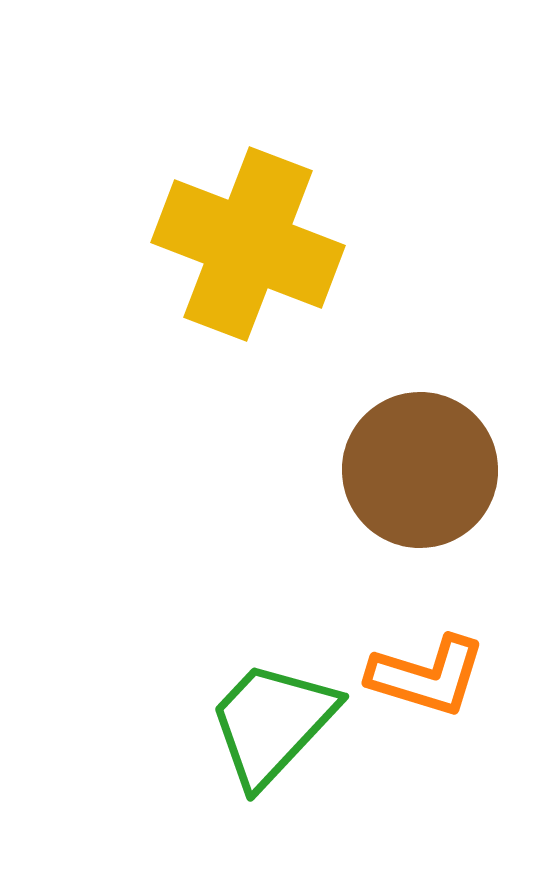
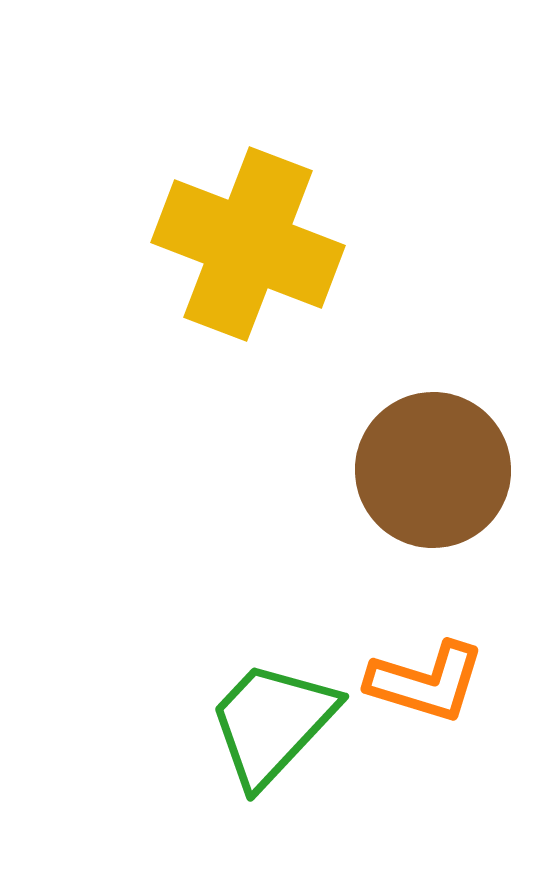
brown circle: moved 13 px right
orange L-shape: moved 1 px left, 6 px down
